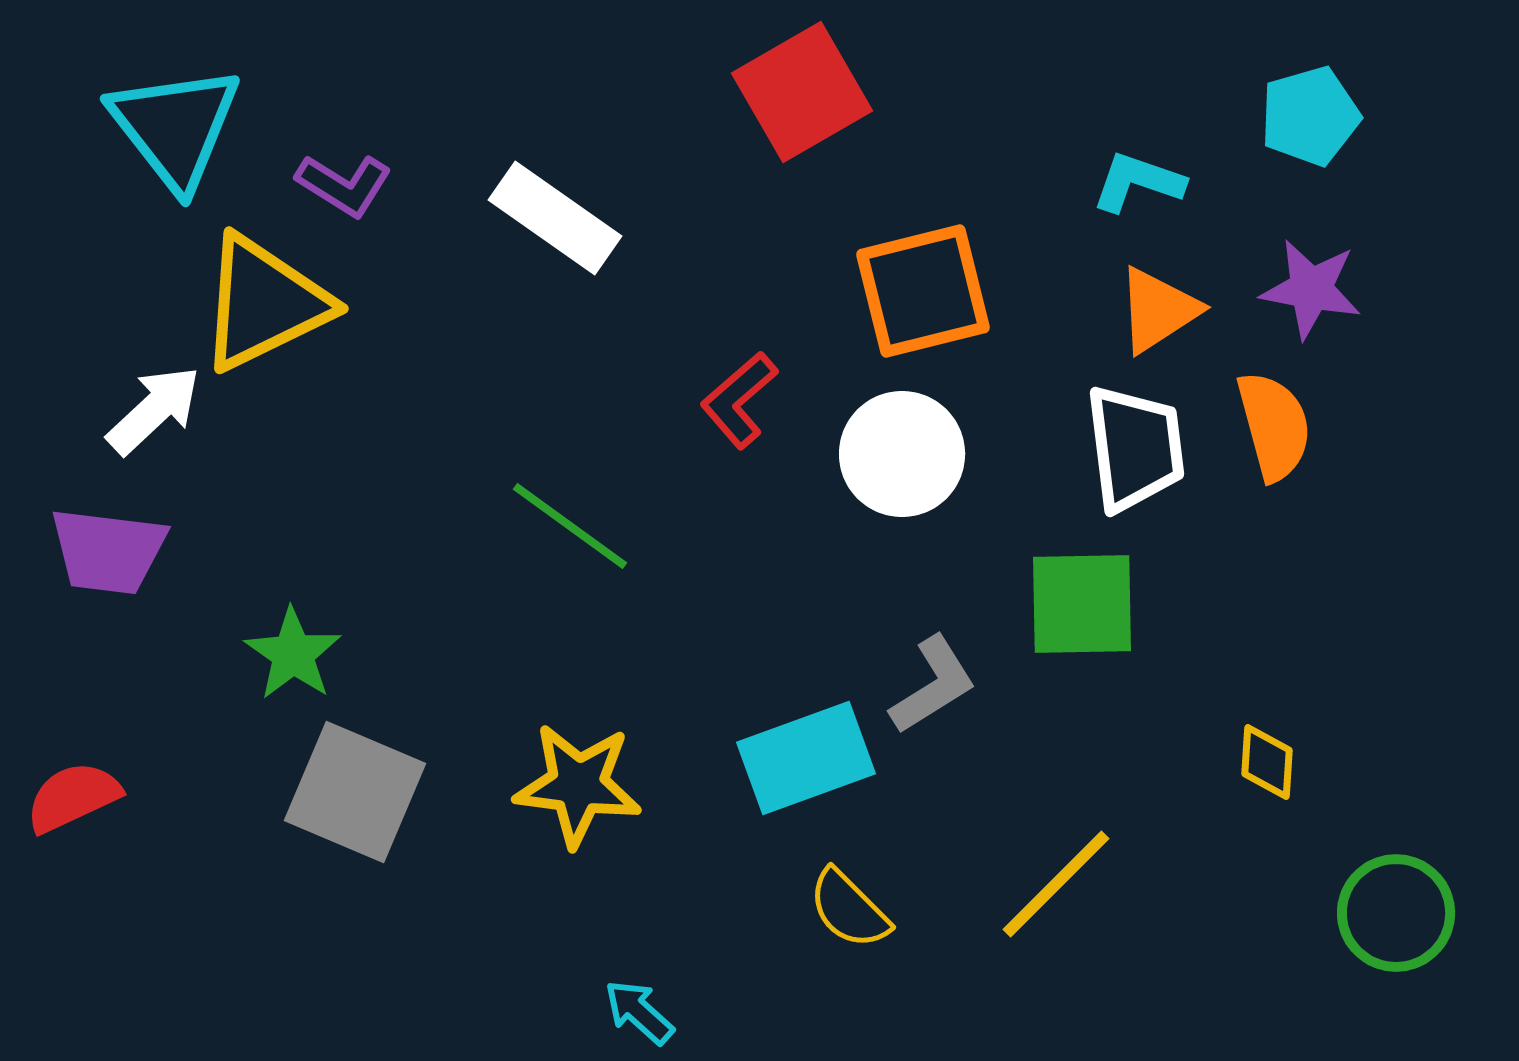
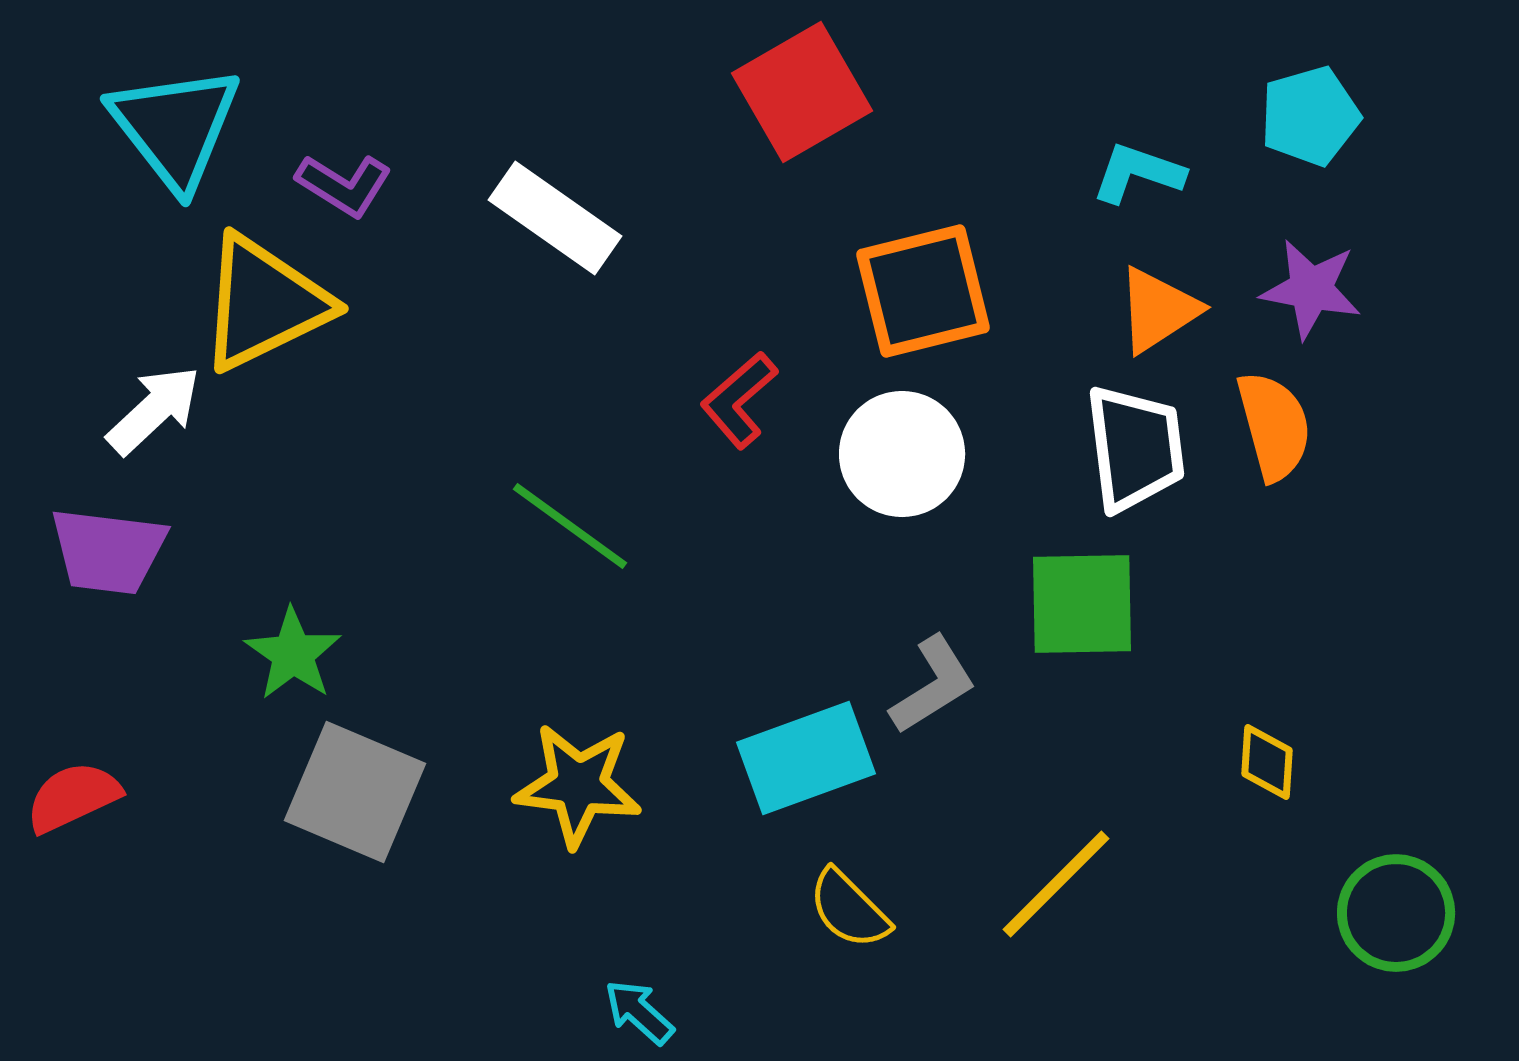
cyan L-shape: moved 9 px up
